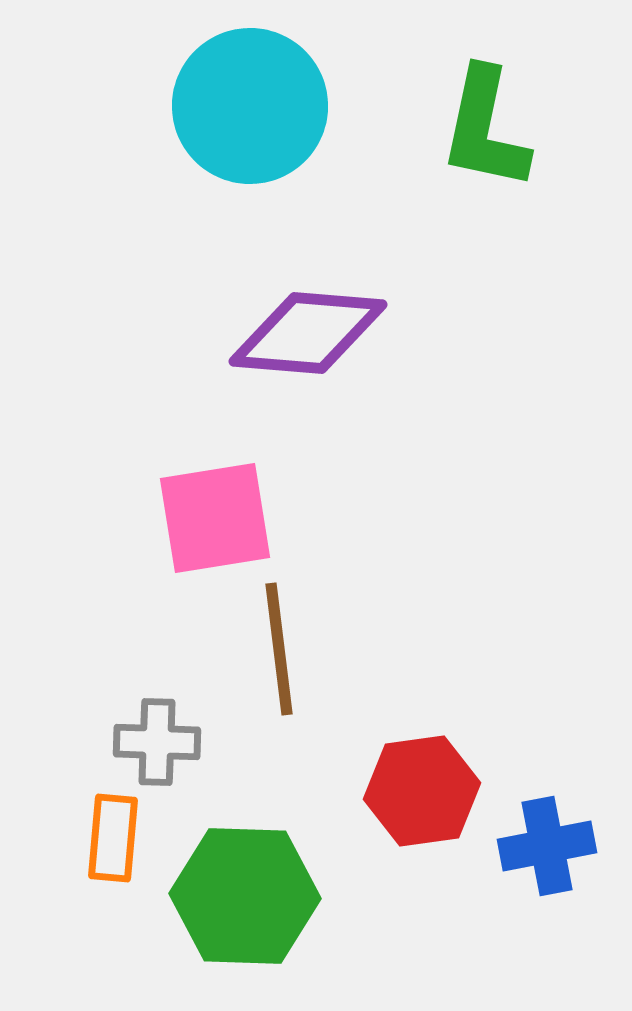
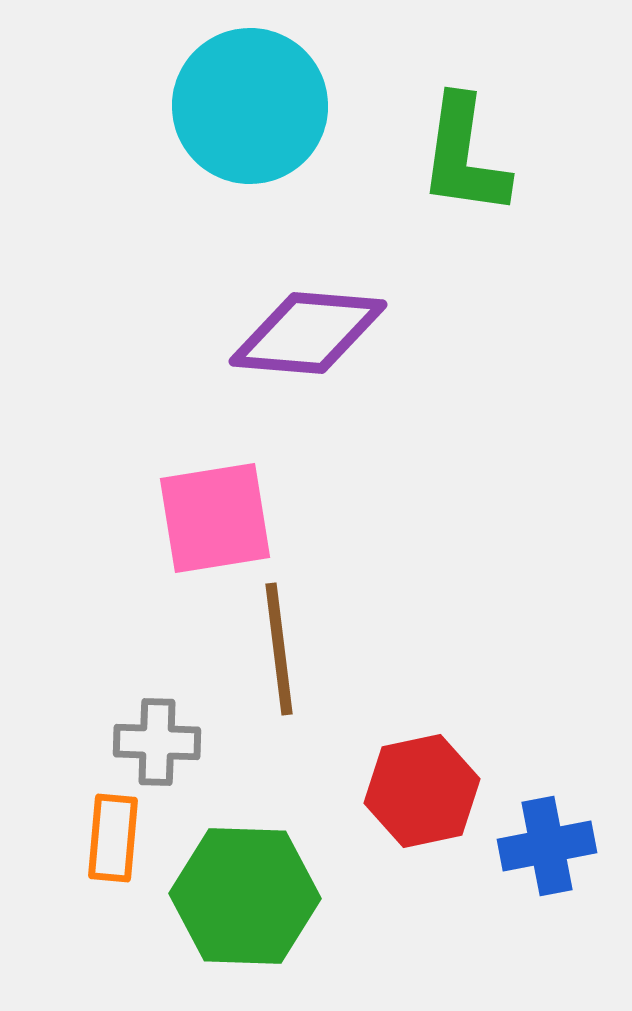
green L-shape: moved 21 px left, 27 px down; rotated 4 degrees counterclockwise
red hexagon: rotated 4 degrees counterclockwise
